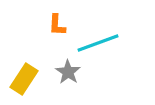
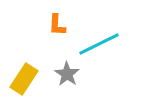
cyan line: moved 1 px right, 1 px down; rotated 6 degrees counterclockwise
gray star: moved 1 px left, 2 px down
